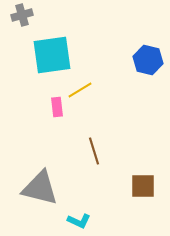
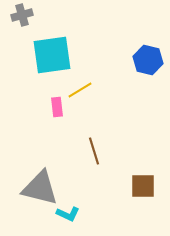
cyan L-shape: moved 11 px left, 7 px up
